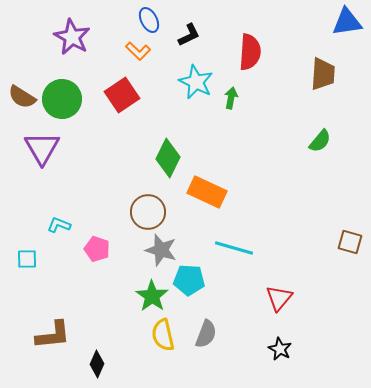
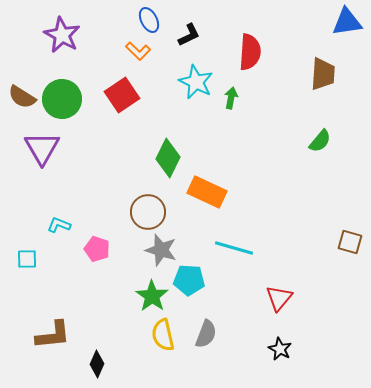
purple star: moved 10 px left, 2 px up
